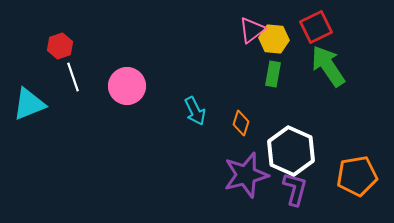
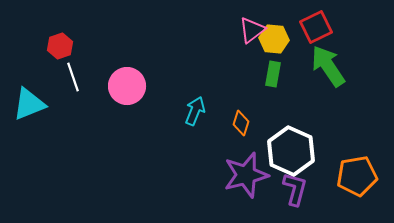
cyan arrow: rotated 132 degrees counterclockwise
